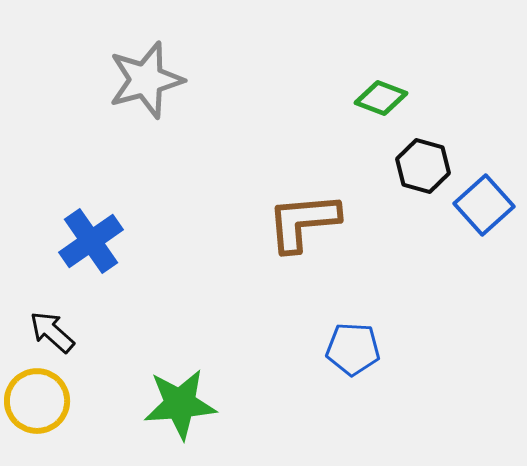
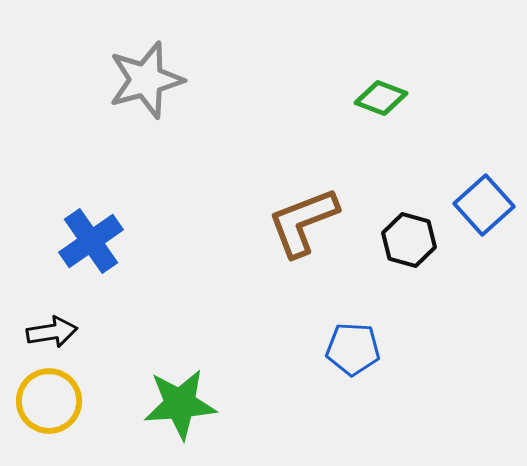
black hexagon: moved 14 px left, 74 px down
brown L-shape: rotated 16 degrees counterclockwise
black arrow: rotated 129 degrees clockwise
yellow circle: moved 12 px right
